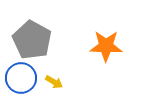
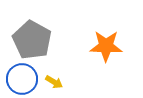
blue circle: moved 1 px right, 1 px down
